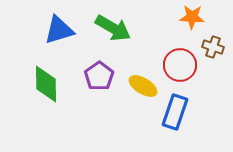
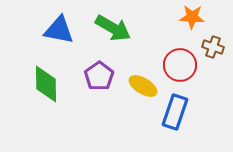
blue triangle: rotated 28 degrees clockwise
